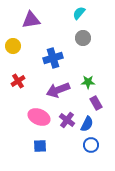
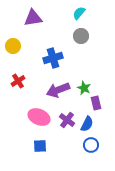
purple triangle: moved 2 px right, 2 px up
gray circle: moved 2 px left, 2 px up
green star: moved 4 px left, 6 px down; rotated 24 degrees clockwise
purple rectangle: rotated 16 degrees clockwise
